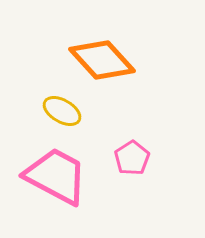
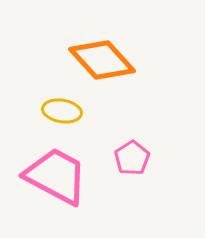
yellow ellipse: rotated 21 degrees counterclockwise
